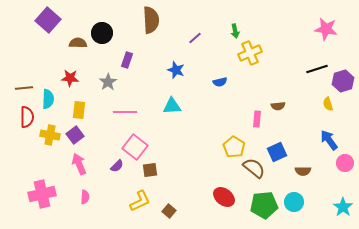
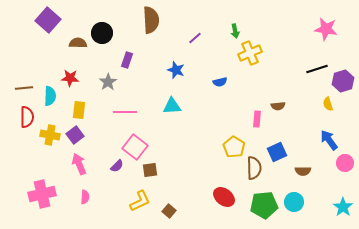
cyan semicircle at (48, 99): moved 2 px right, 3 px up
brown semicircle at (254, 168): rotated 50 degrees clockwise
